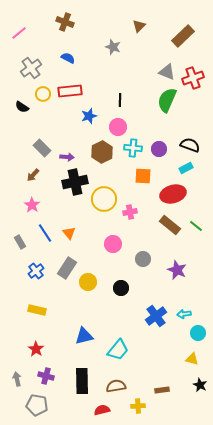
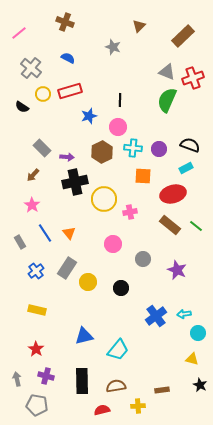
gray cross at (31, 68): rotated 15 degrees counterclockwise
red rectangle at (70, 91): rotated 10 degrees counterclockwise
